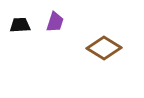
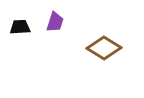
black trapezoid: moved 2 px down
